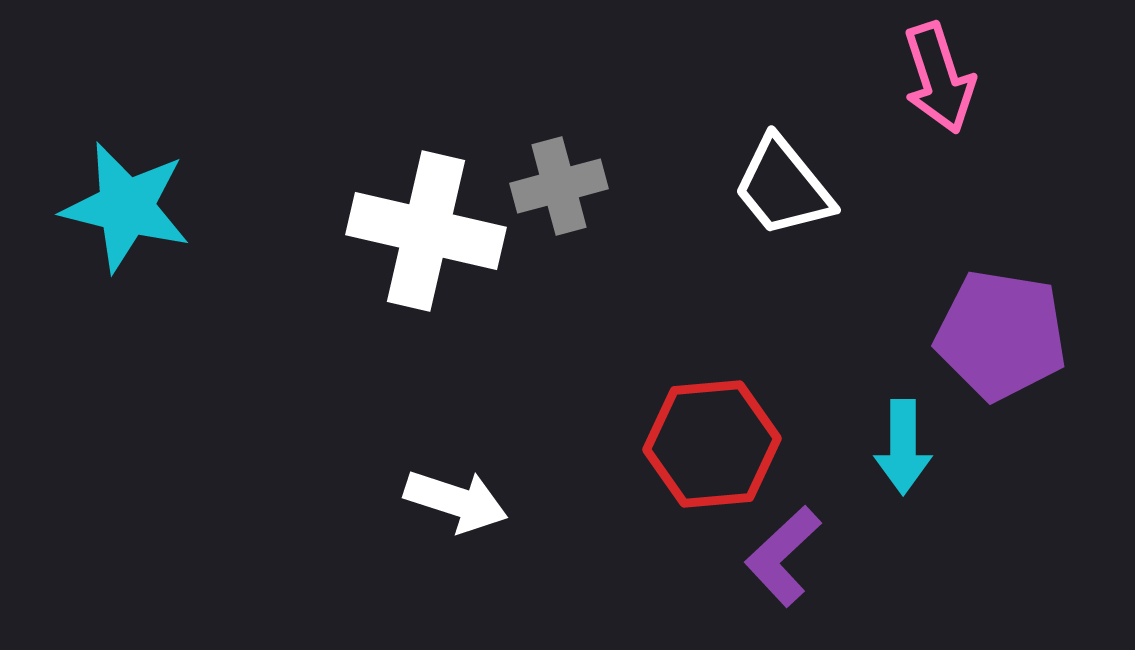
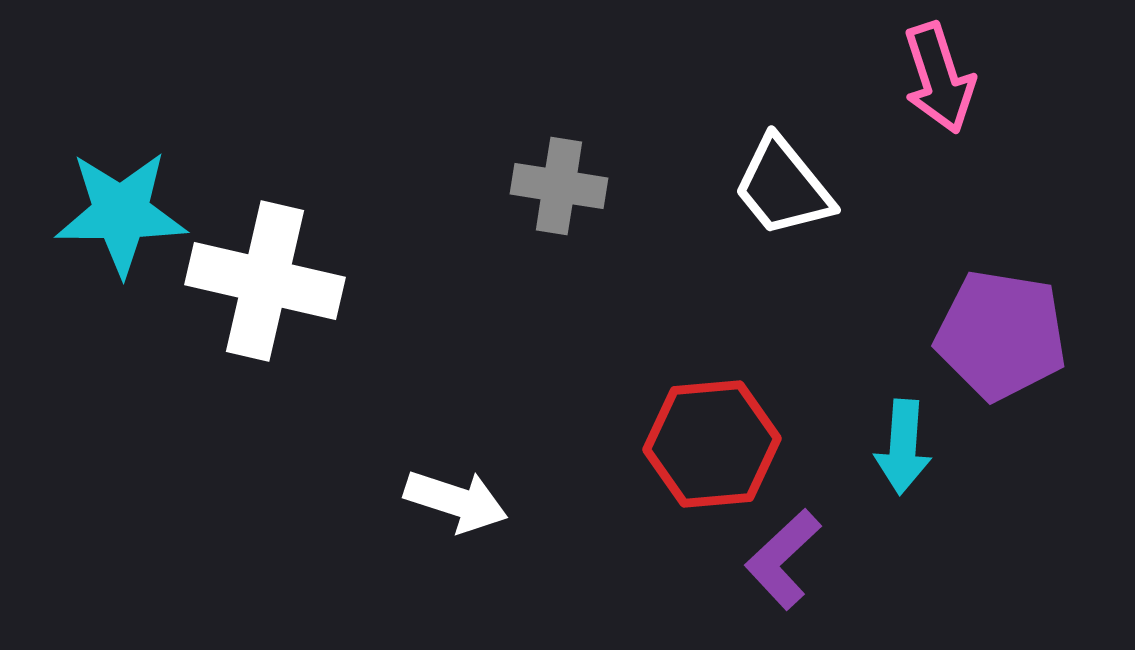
gray cross: rotated 24 degrees clockwise
cyan star: moved 5 px left, 6 px down; rotated 14 degrees counterclockwise
white cross: moved 161 px left, 50 px down
cyan arrow: rotated 4 degrees clockwise
purple L-shape: moved 3 px down
